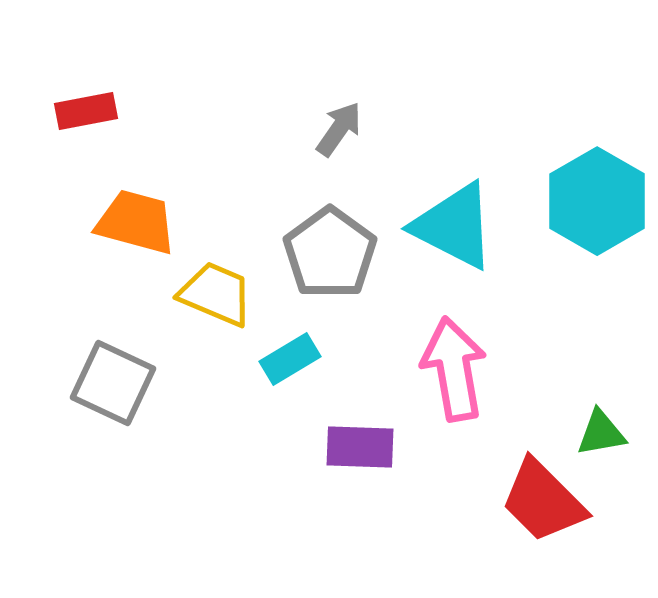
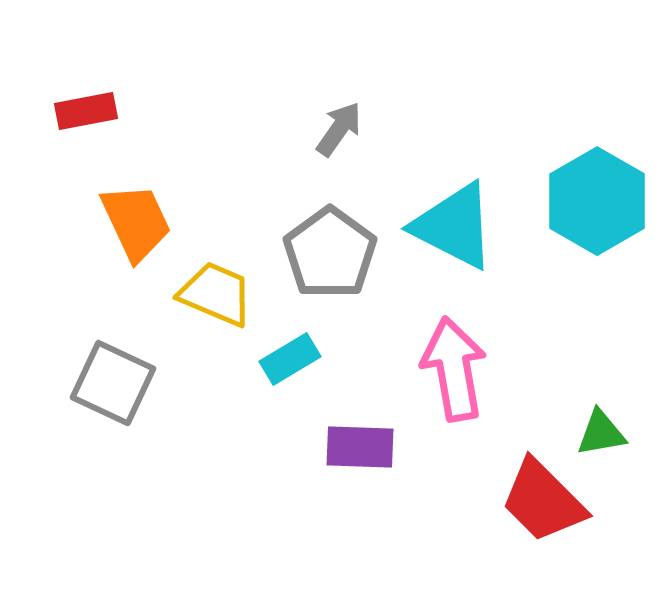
orange trapezoid: rotated 50 degrees clockwise
